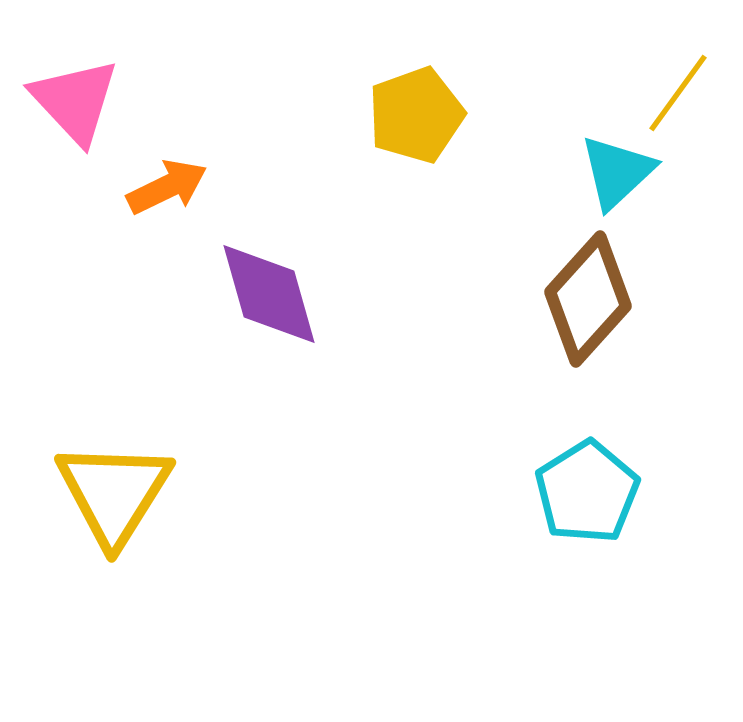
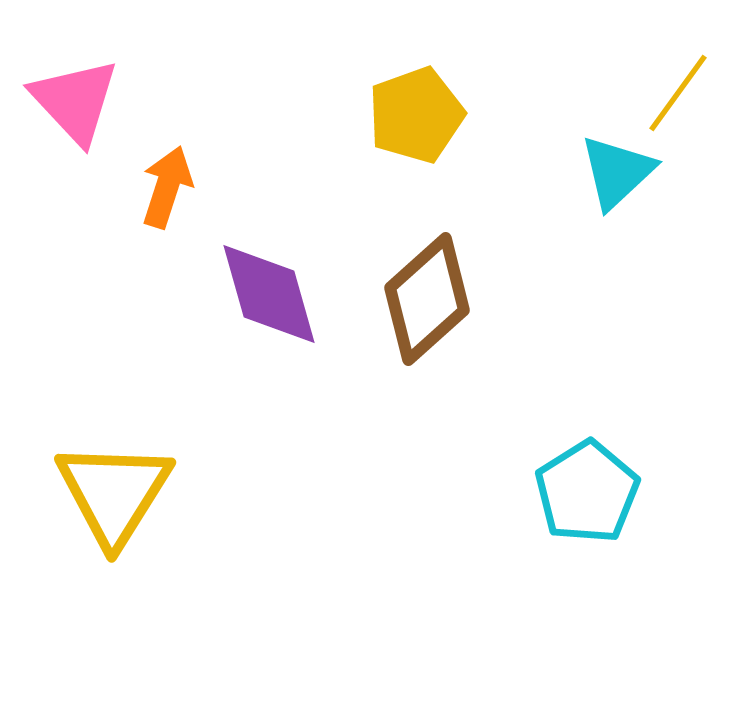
orange arrow: rotated 46 degrees counterclockwise
brown diamond: moved 161 px left; rotated 6 degrees clockwise
